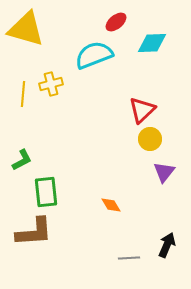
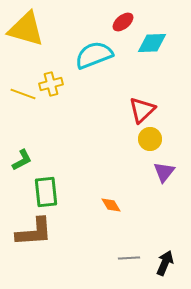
red ellipse: moved 7 px right
yellow line: rotated 75 degrees counterclockwise
black arrow: moved 2 px left, 18 px down
